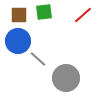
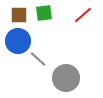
green square: moved 1 px down
